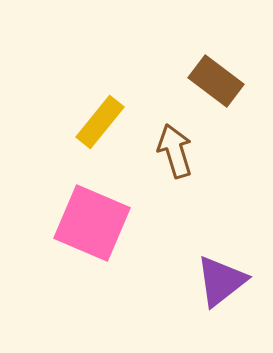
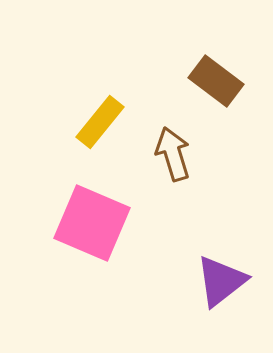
brown arrow: moved 2 px left, 3 px down
